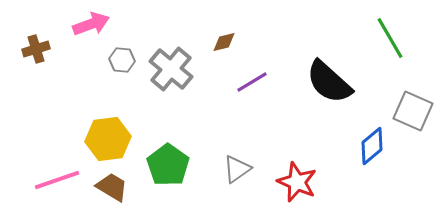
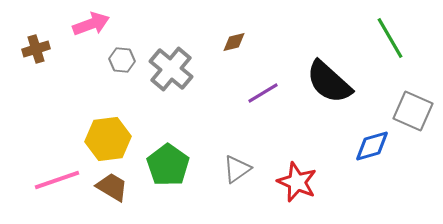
brown diamond: moved 10 px right
purple line: moved 11 px right, 11 px down
blue diamond: rotated 24 degrees clockwise
